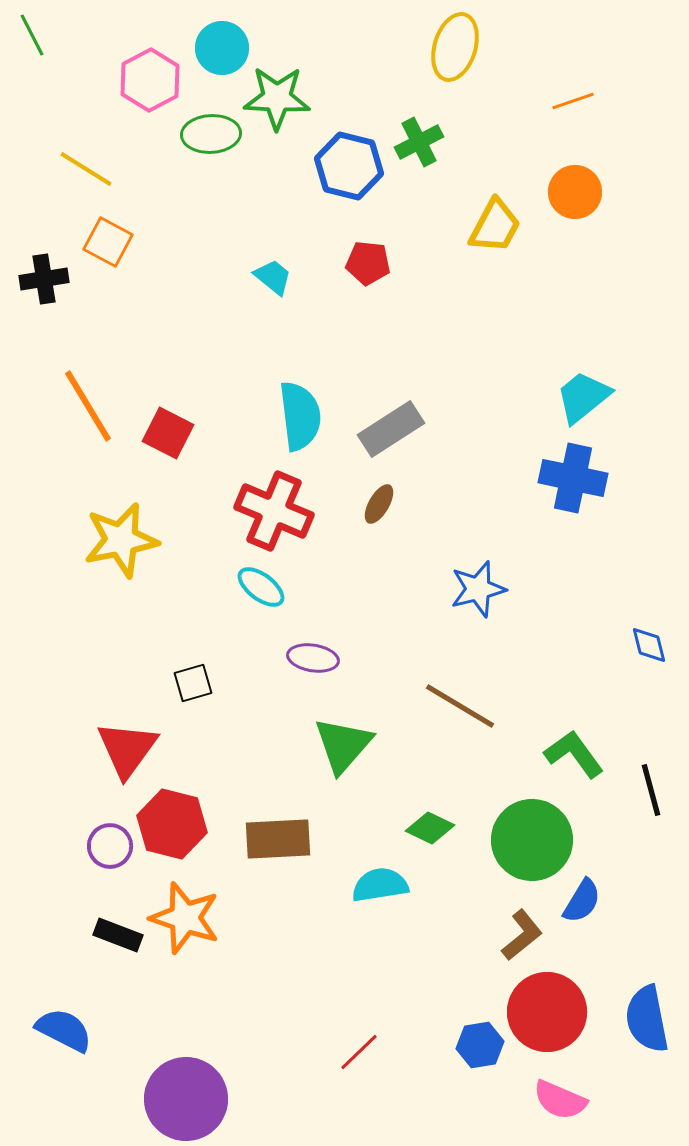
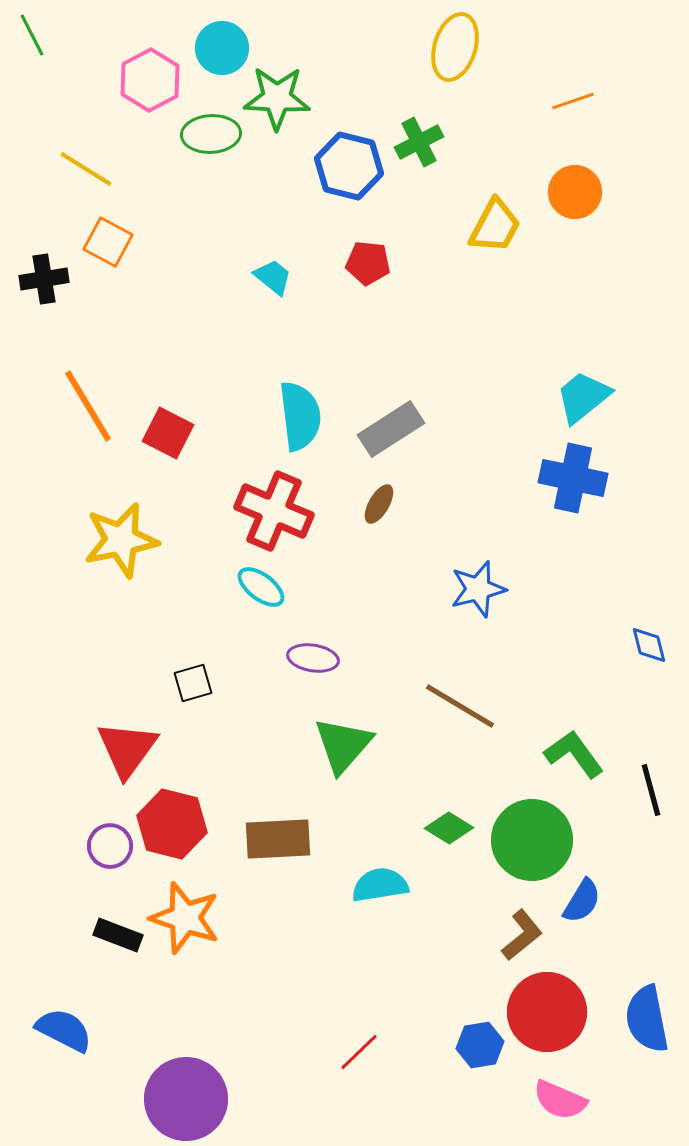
green diamond at (430, 828): moved 19 px right; rotated 6 degrees clockwise
